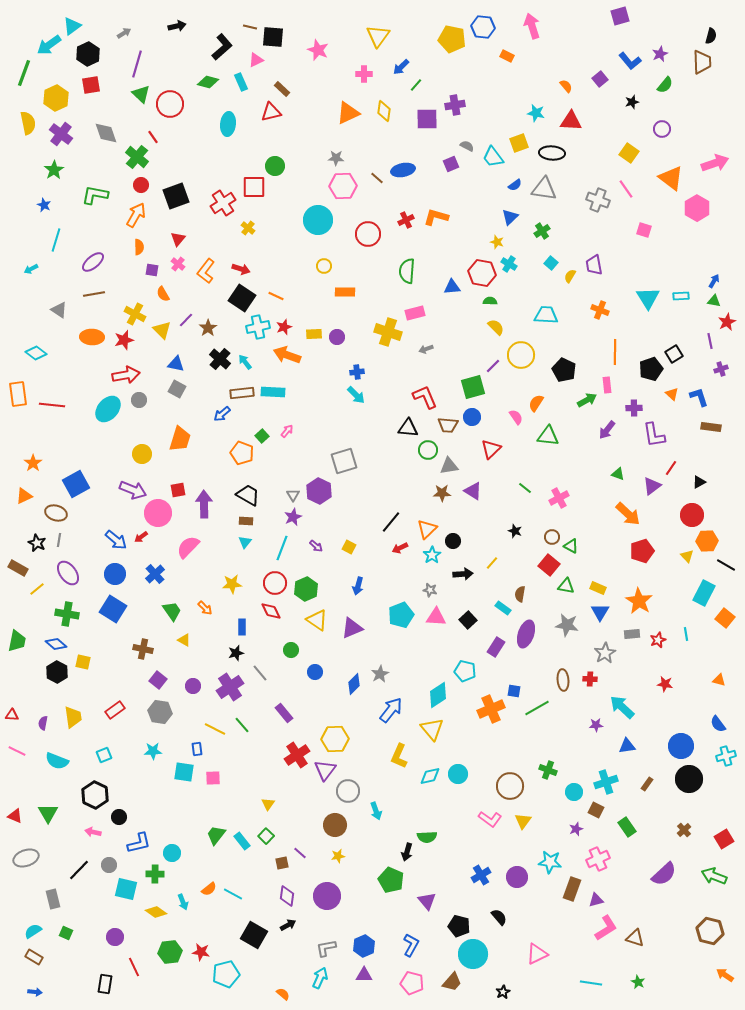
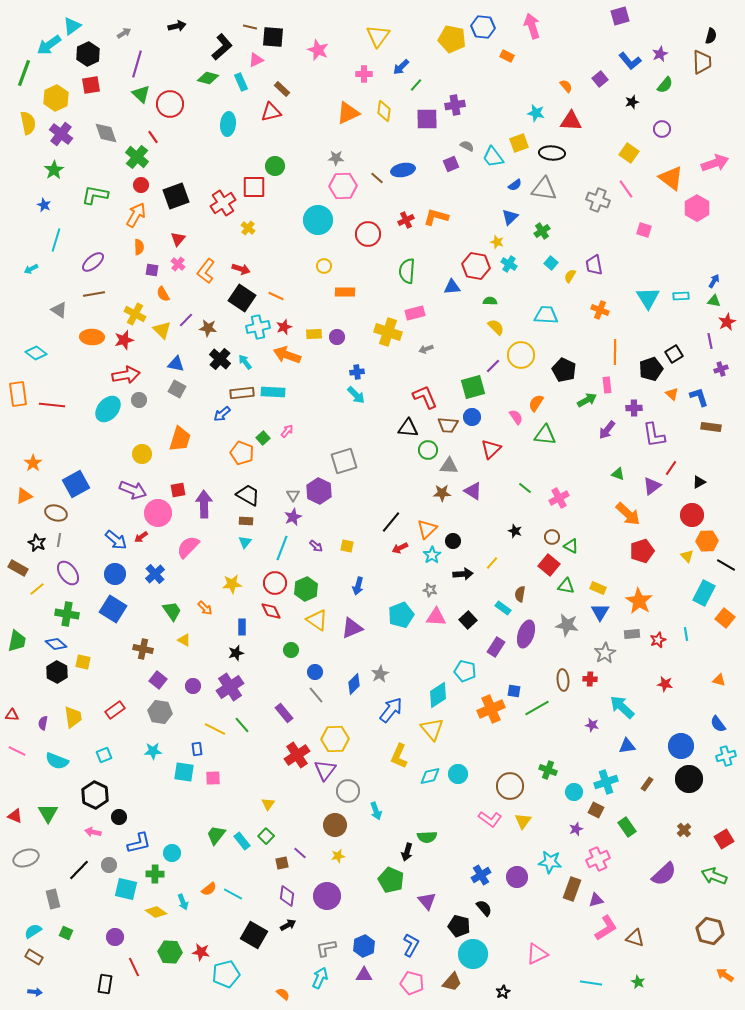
green diamond at (208, 82): moved 4 px up
red hexagon at (482, 273): moved 6 px left, 7 px up
brown star at (208, 328): rotated 30 degrees counterclockwise
green square at (262, 436): moved 1 px right, 2 px down
green triangle at (548, 436): moved 3 px left, 1 px up
gray triangle at (449, 466): rotated 12 degrees clockwise
yellow square at (349, 547): moved 2 px left, 1 px up; rotated 16 degrees counterclockwise
gray line at (260, 673): moved 56 px right, 22 px down
purple star at (596, 725): moved 4 px left; rotated 16 degrees clockwise
black semicircle at (499, 917): moved 15 px left, 9 px up
green hexagon at (170, 952): rotated 10 degrees clockwise
